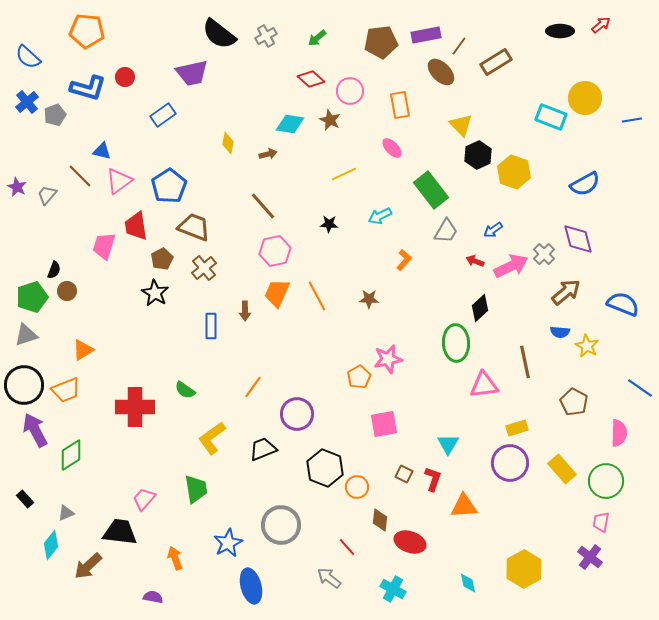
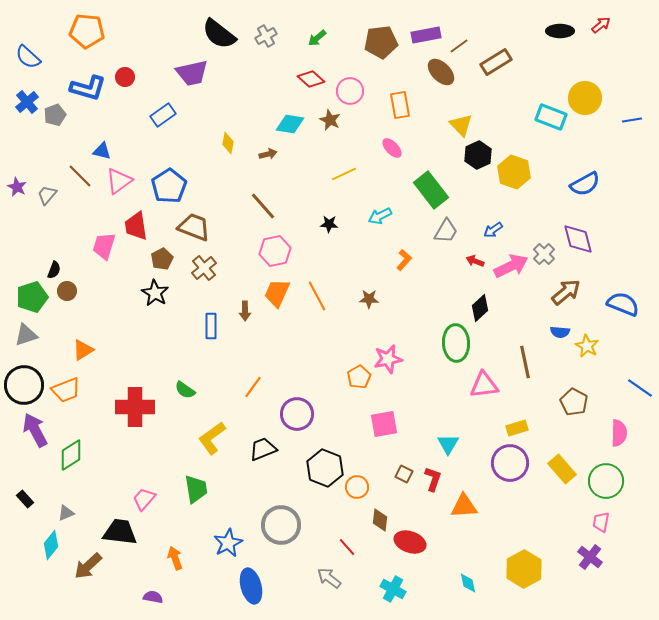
brown line at (459, 46): rotated 18 degrees clockwise
